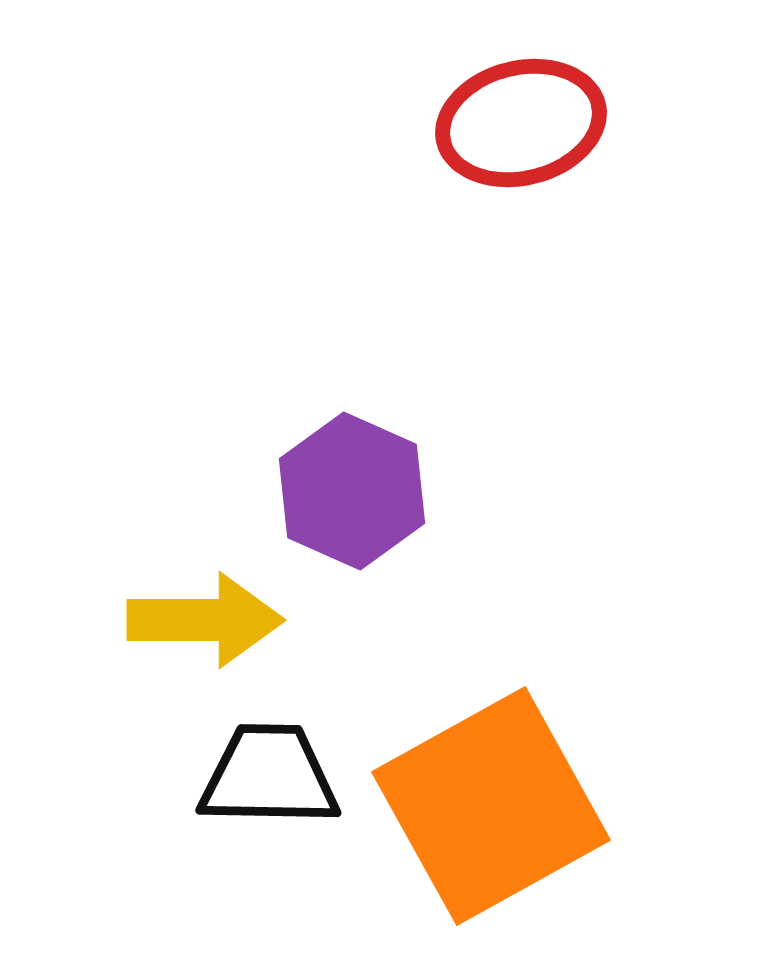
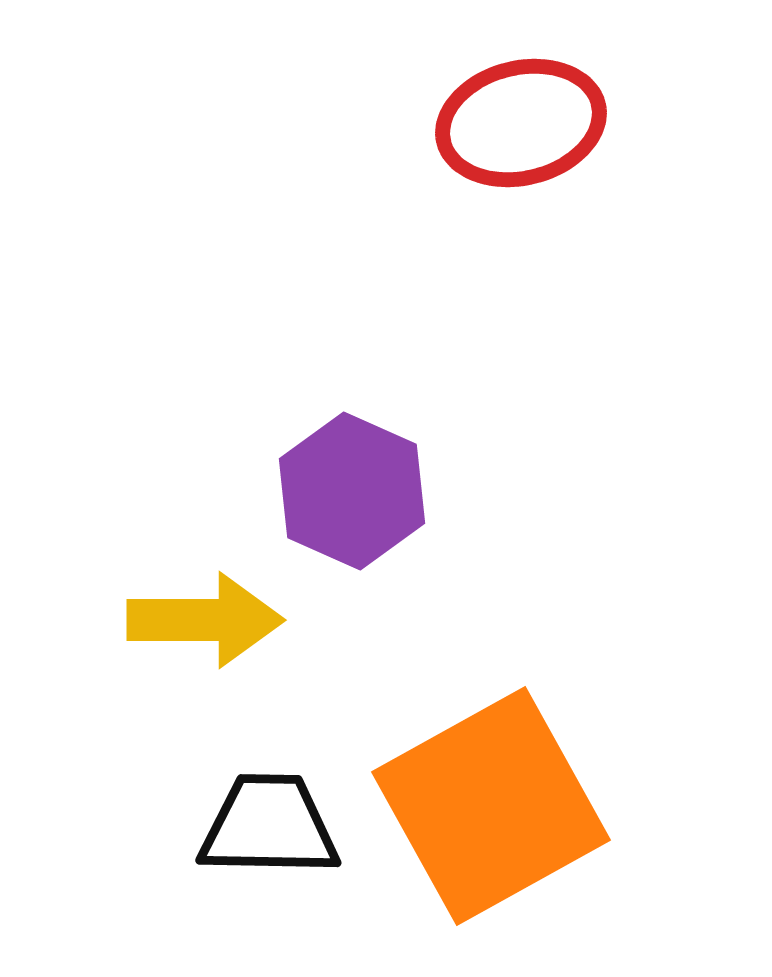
black trapezoid: moved 50 px down
